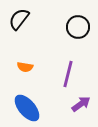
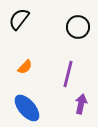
orange semicircle: rotated 56 degrees counterclockwise
purple arrow: rotated 42 degrees counterclockwise
